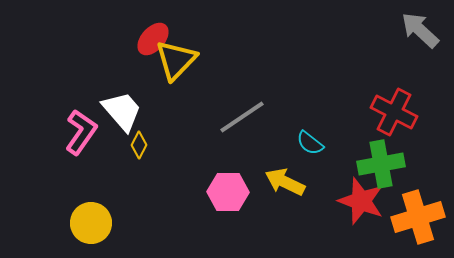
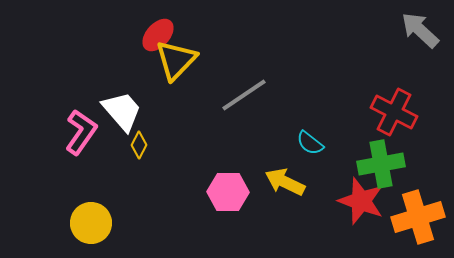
red ellipse: moved 5 px right, 4 px up
gray line: moved 2 px right, 22 px up
